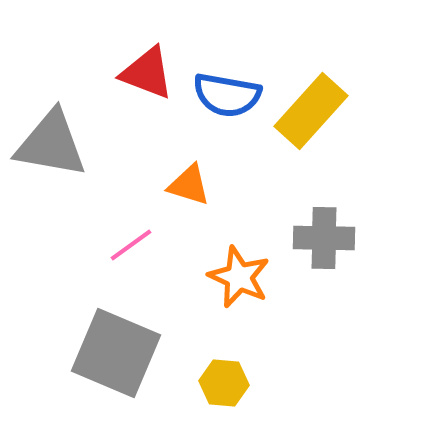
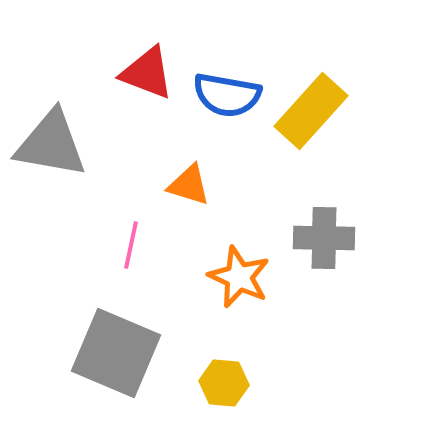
pink line: rotated 42 degrees counterclockwise
